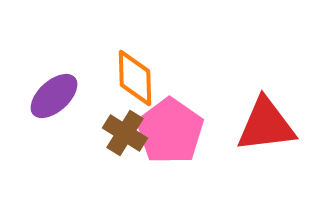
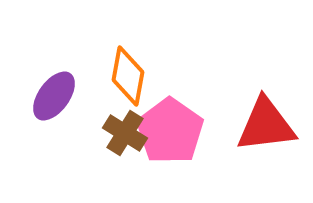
orange diamond: moved 7 px left, 2 px up; rotated 12 degrees clockwise
purple ellipse: rotated 12 degrees counterclockwise
